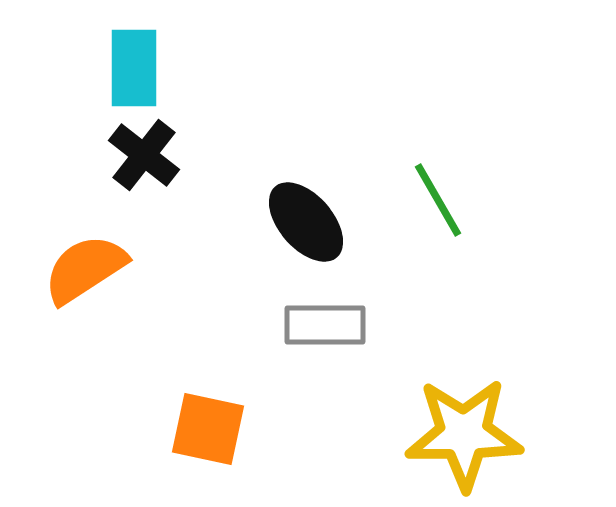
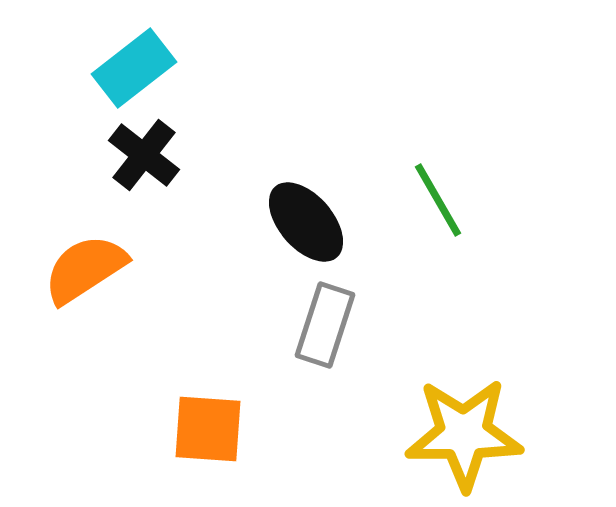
cyan rectangle: rotated 52 degrees clockwise
gray rectangle: rotated 72 degrees counterclockwise
orange square: rotated 8 degrees counterclockwise
